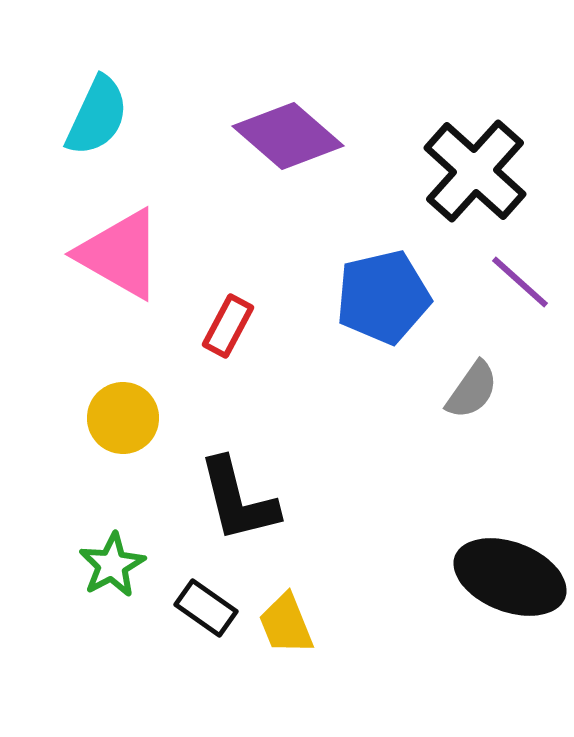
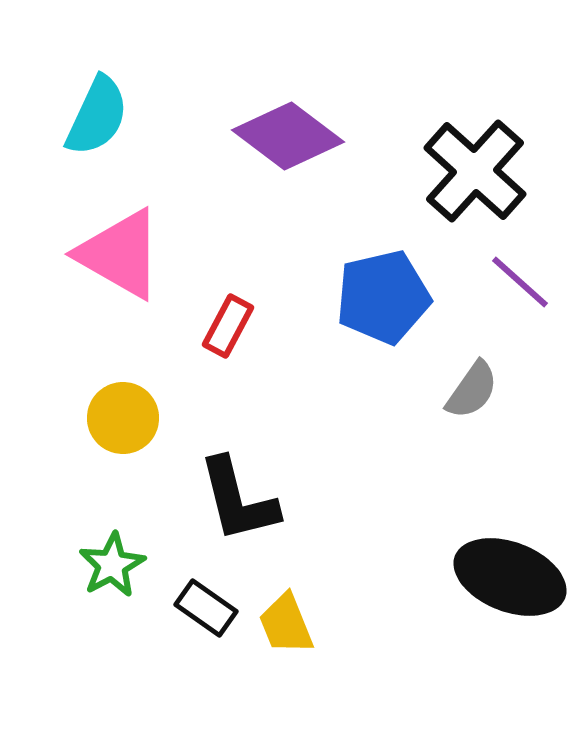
purple diamond: rotated 4 degrees counterclockwise
